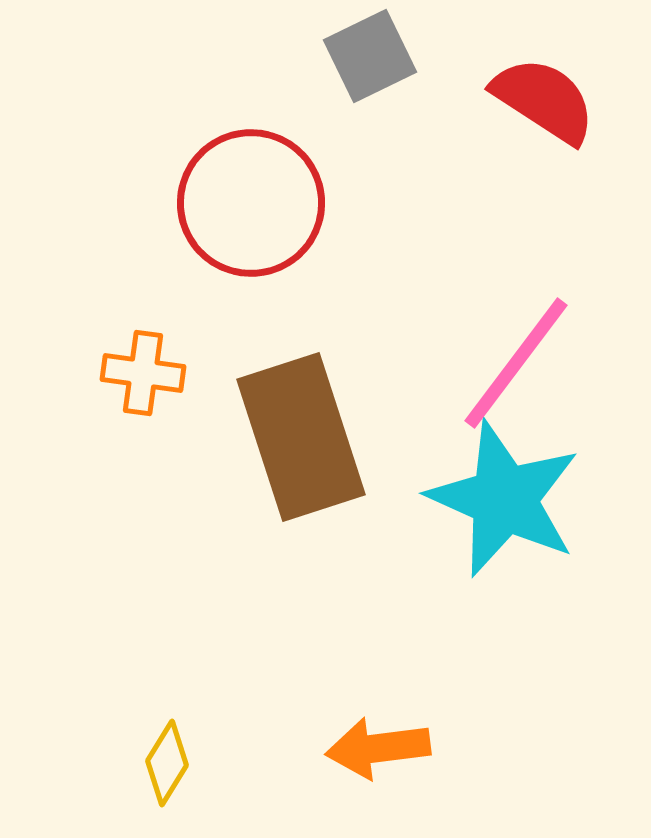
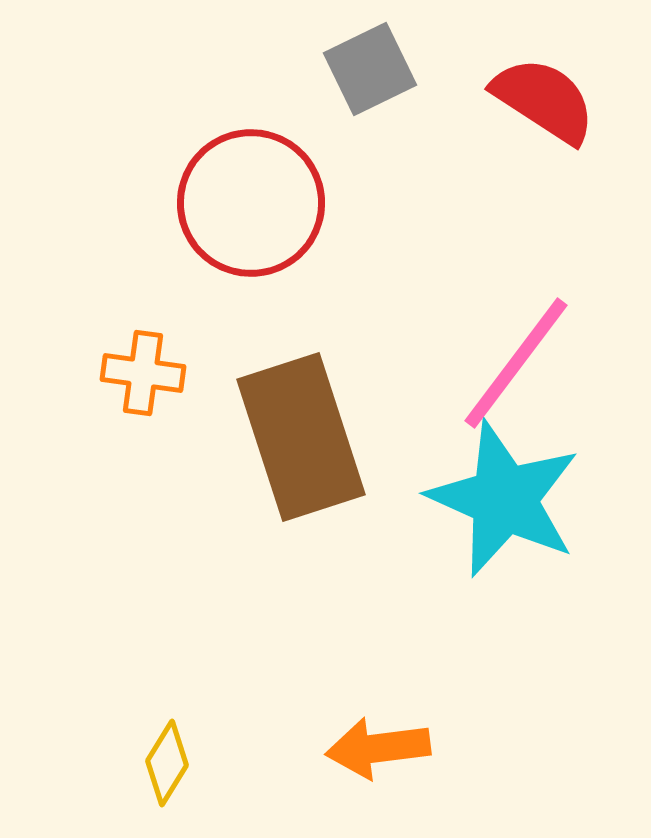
gray square: moved 13 px down
